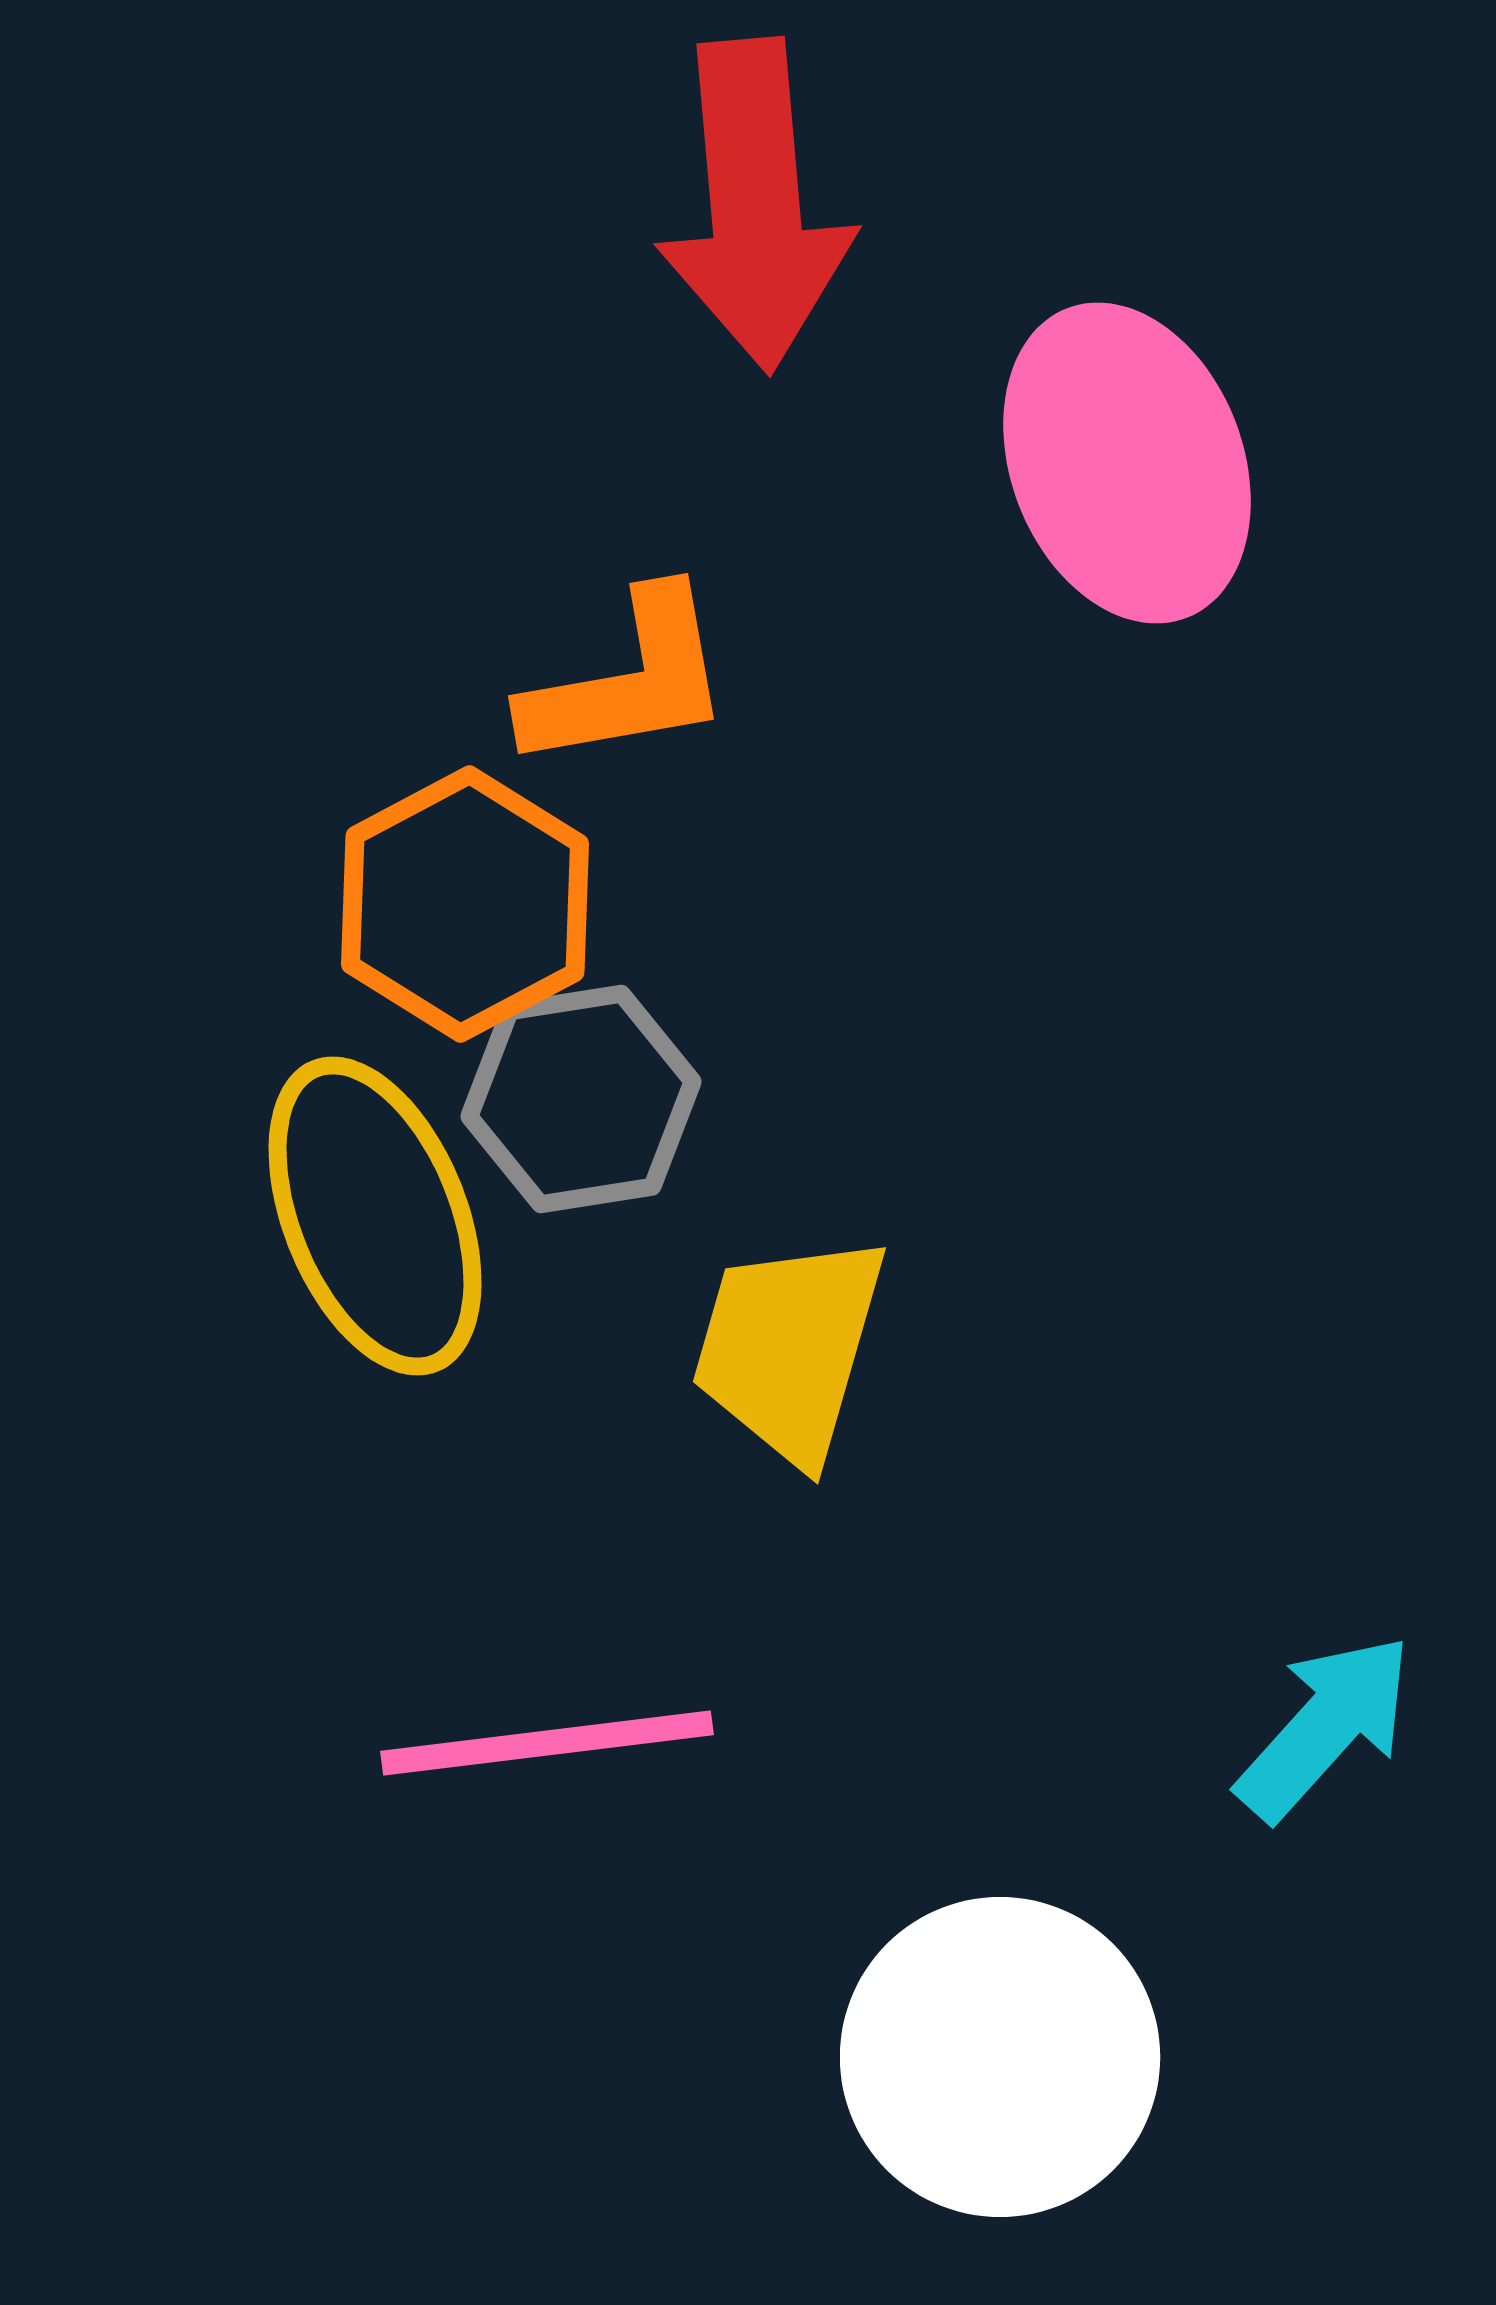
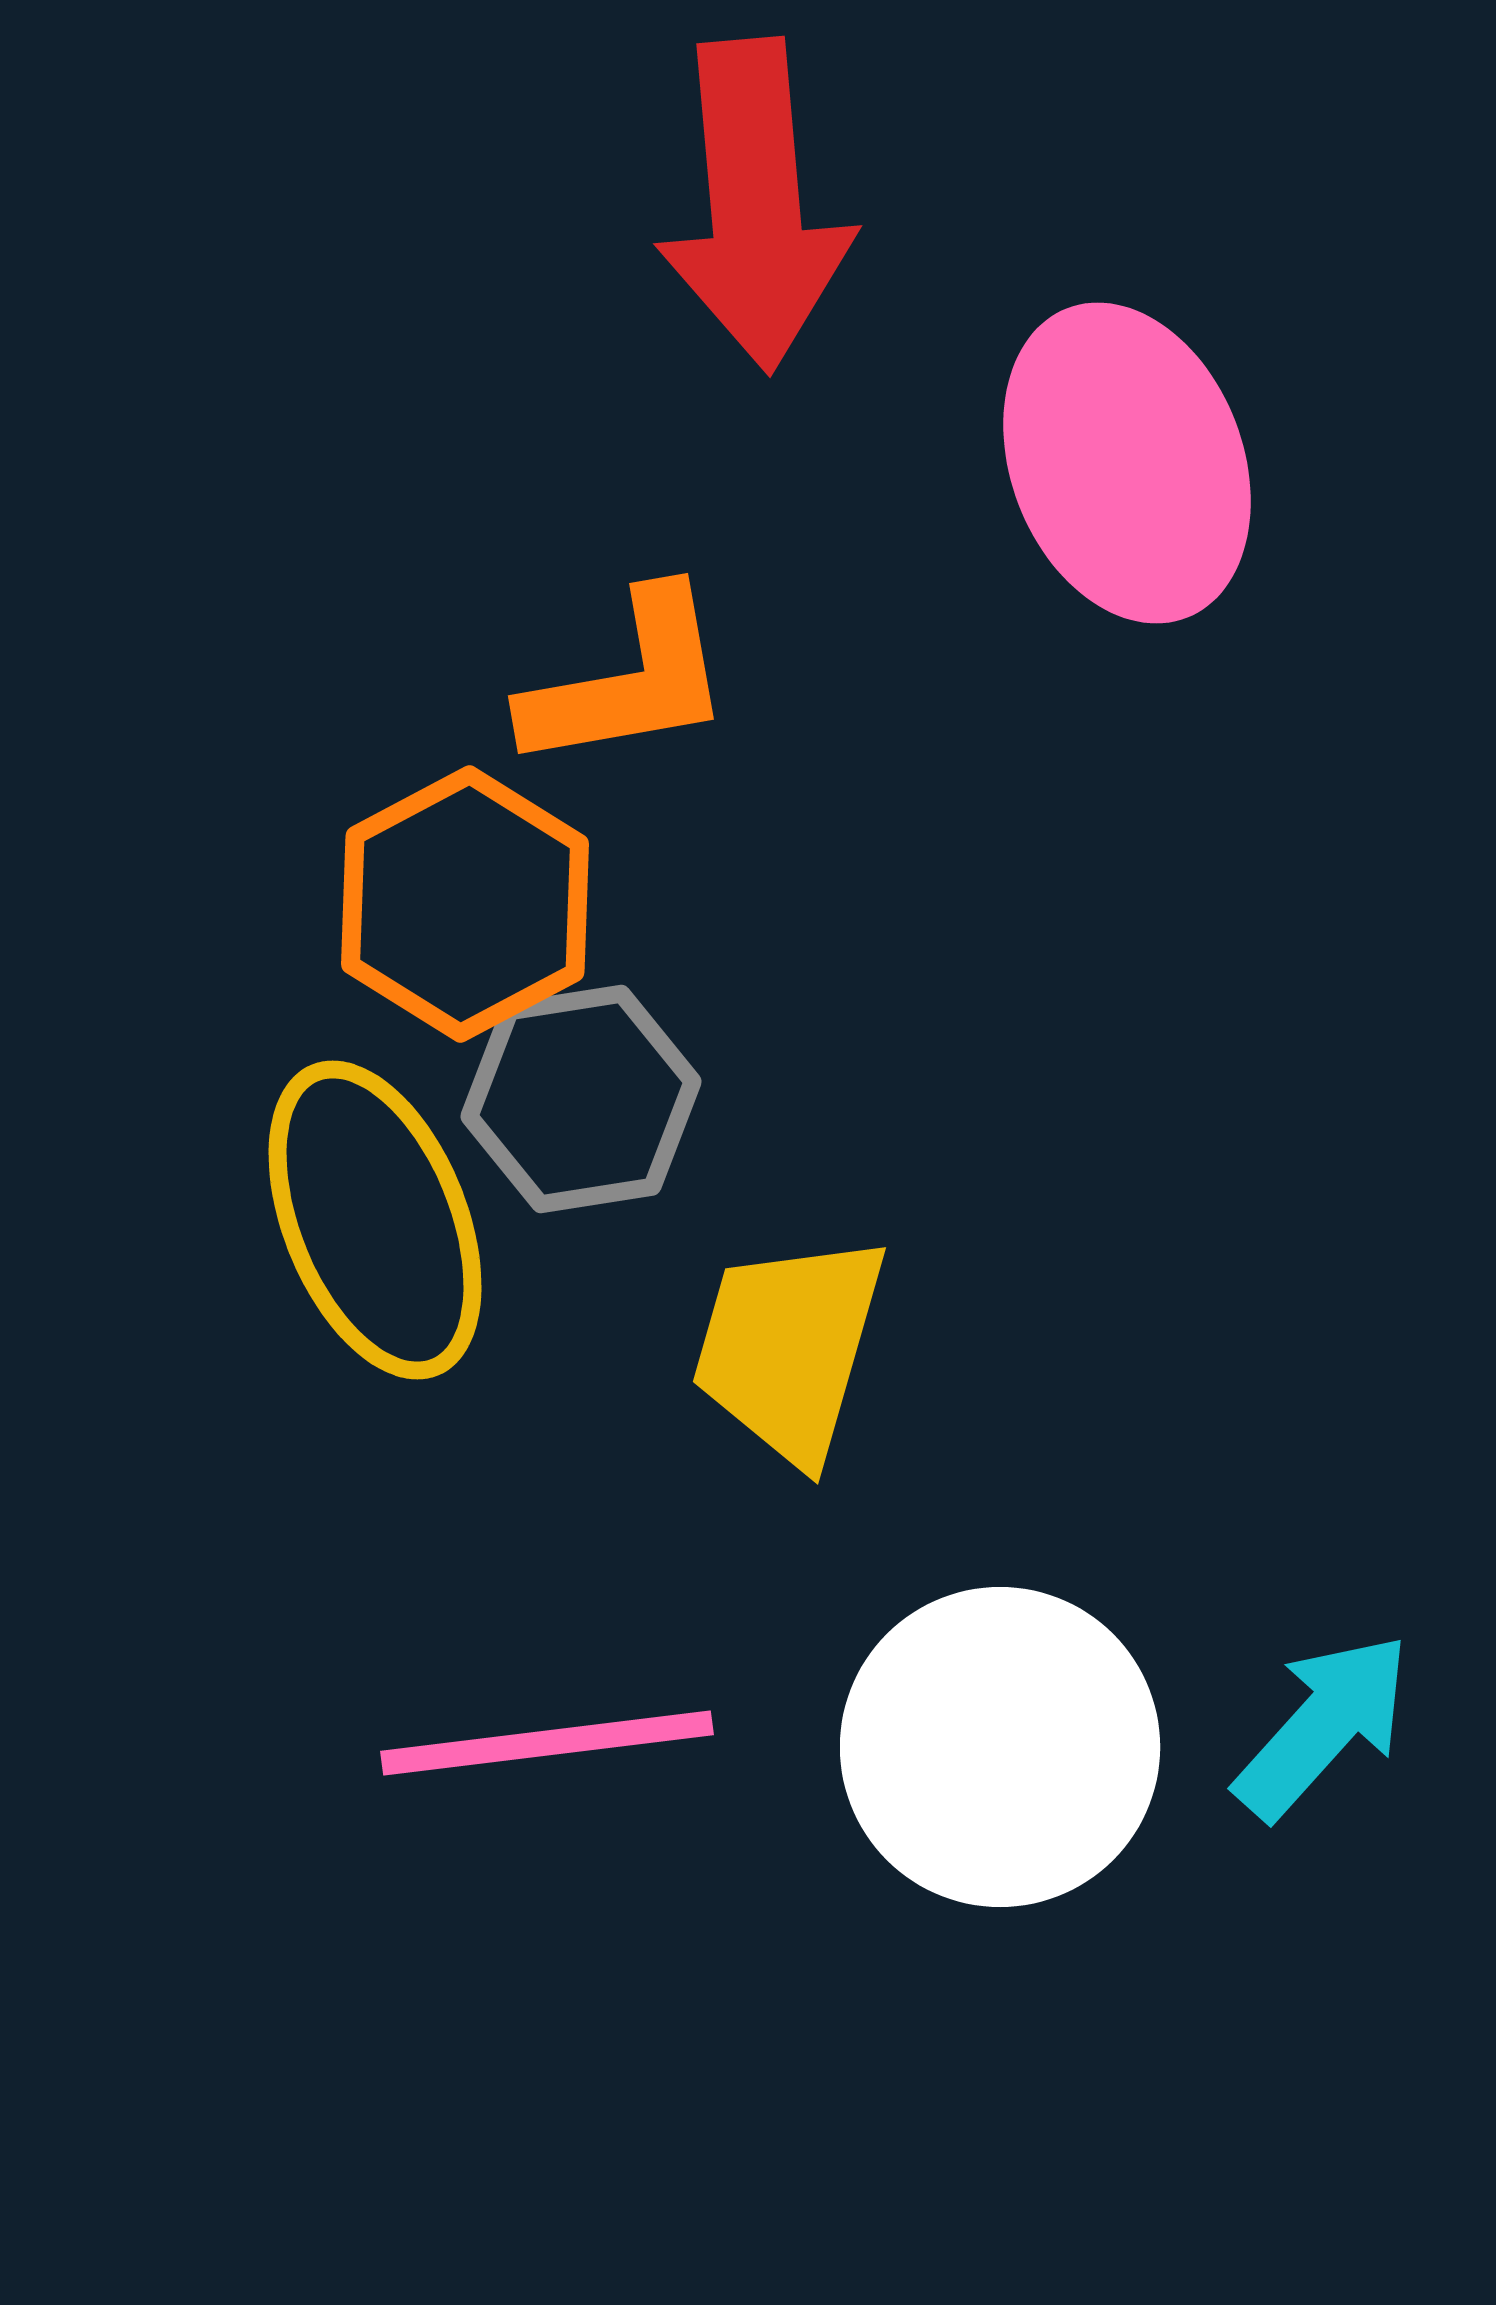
yellow ellipse: moved 4 px down
cyan arrow: moved 2 px left, 1 px up
white circle: moved 310 px up
